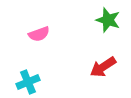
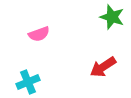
green star: moved 4 px right, 3 px up
